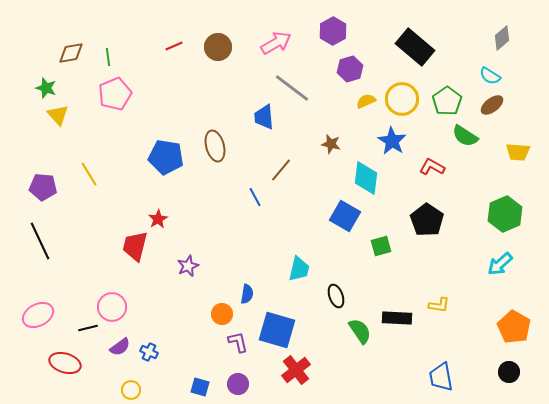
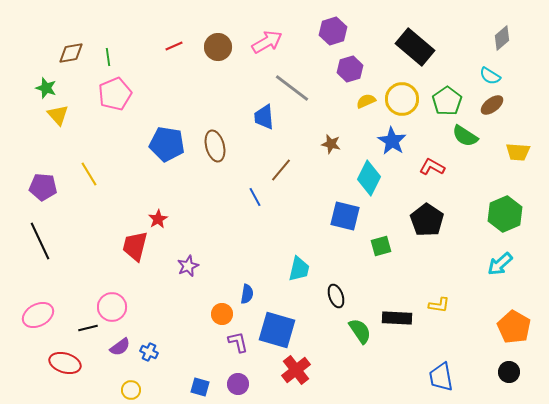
purple hexagon at (333, 31): rotated 12 degrees clockwise
pink arrow at (276, 43): moved 9 px left, 1 px up
blue pentagon at (166, 157): moved 1 px right, 13 px up
cyan diamond at (366, 178): moved 3 px right; rotated 20 degrees clockwise
blue square at (345, 216): rotated 16 degrees counterclockwise
